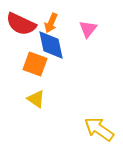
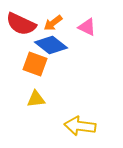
orange arrow: moved 2 px right; rotated 30 degrees clockwise
pink triangle: moved 1 px left, 2 px up; rotated 42 degrees counterclockwise
blue diamond: rotated 40 degrees counterclockwise
yellow triangle: rotated 42 degrees counterclockwise
yellow arrow: moved 19 px left, 3 px up; rotated 28 degrees counterclockwise
